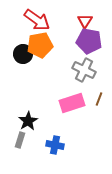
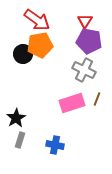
brown line: moved 2 px left
black star: moved 12 px left, 3 px up
